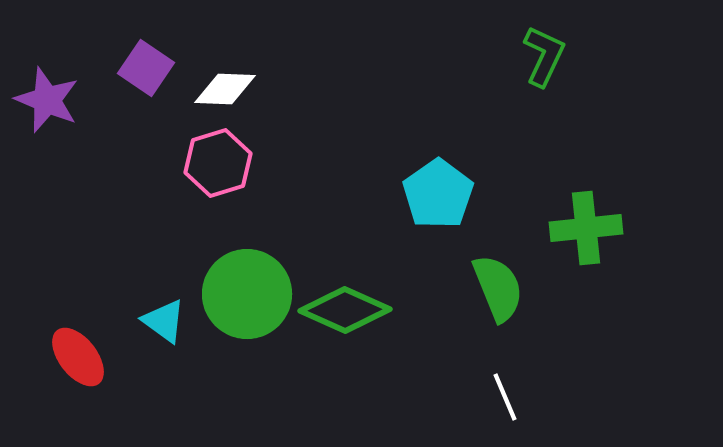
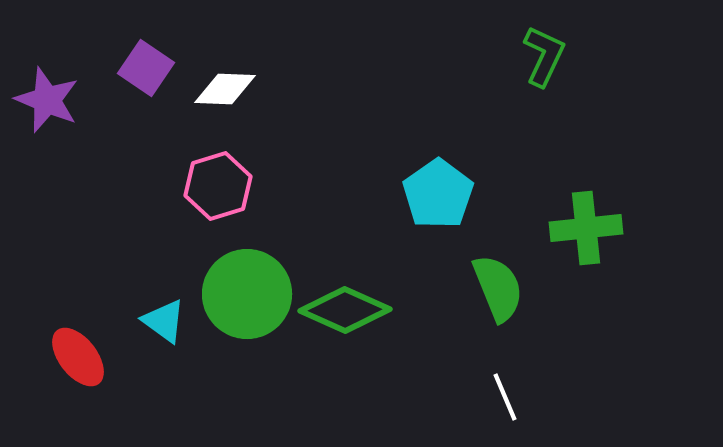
pink hexagon: moved 23 px down
